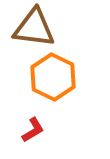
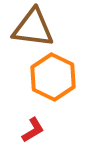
brown triangle: moved 1 px left
